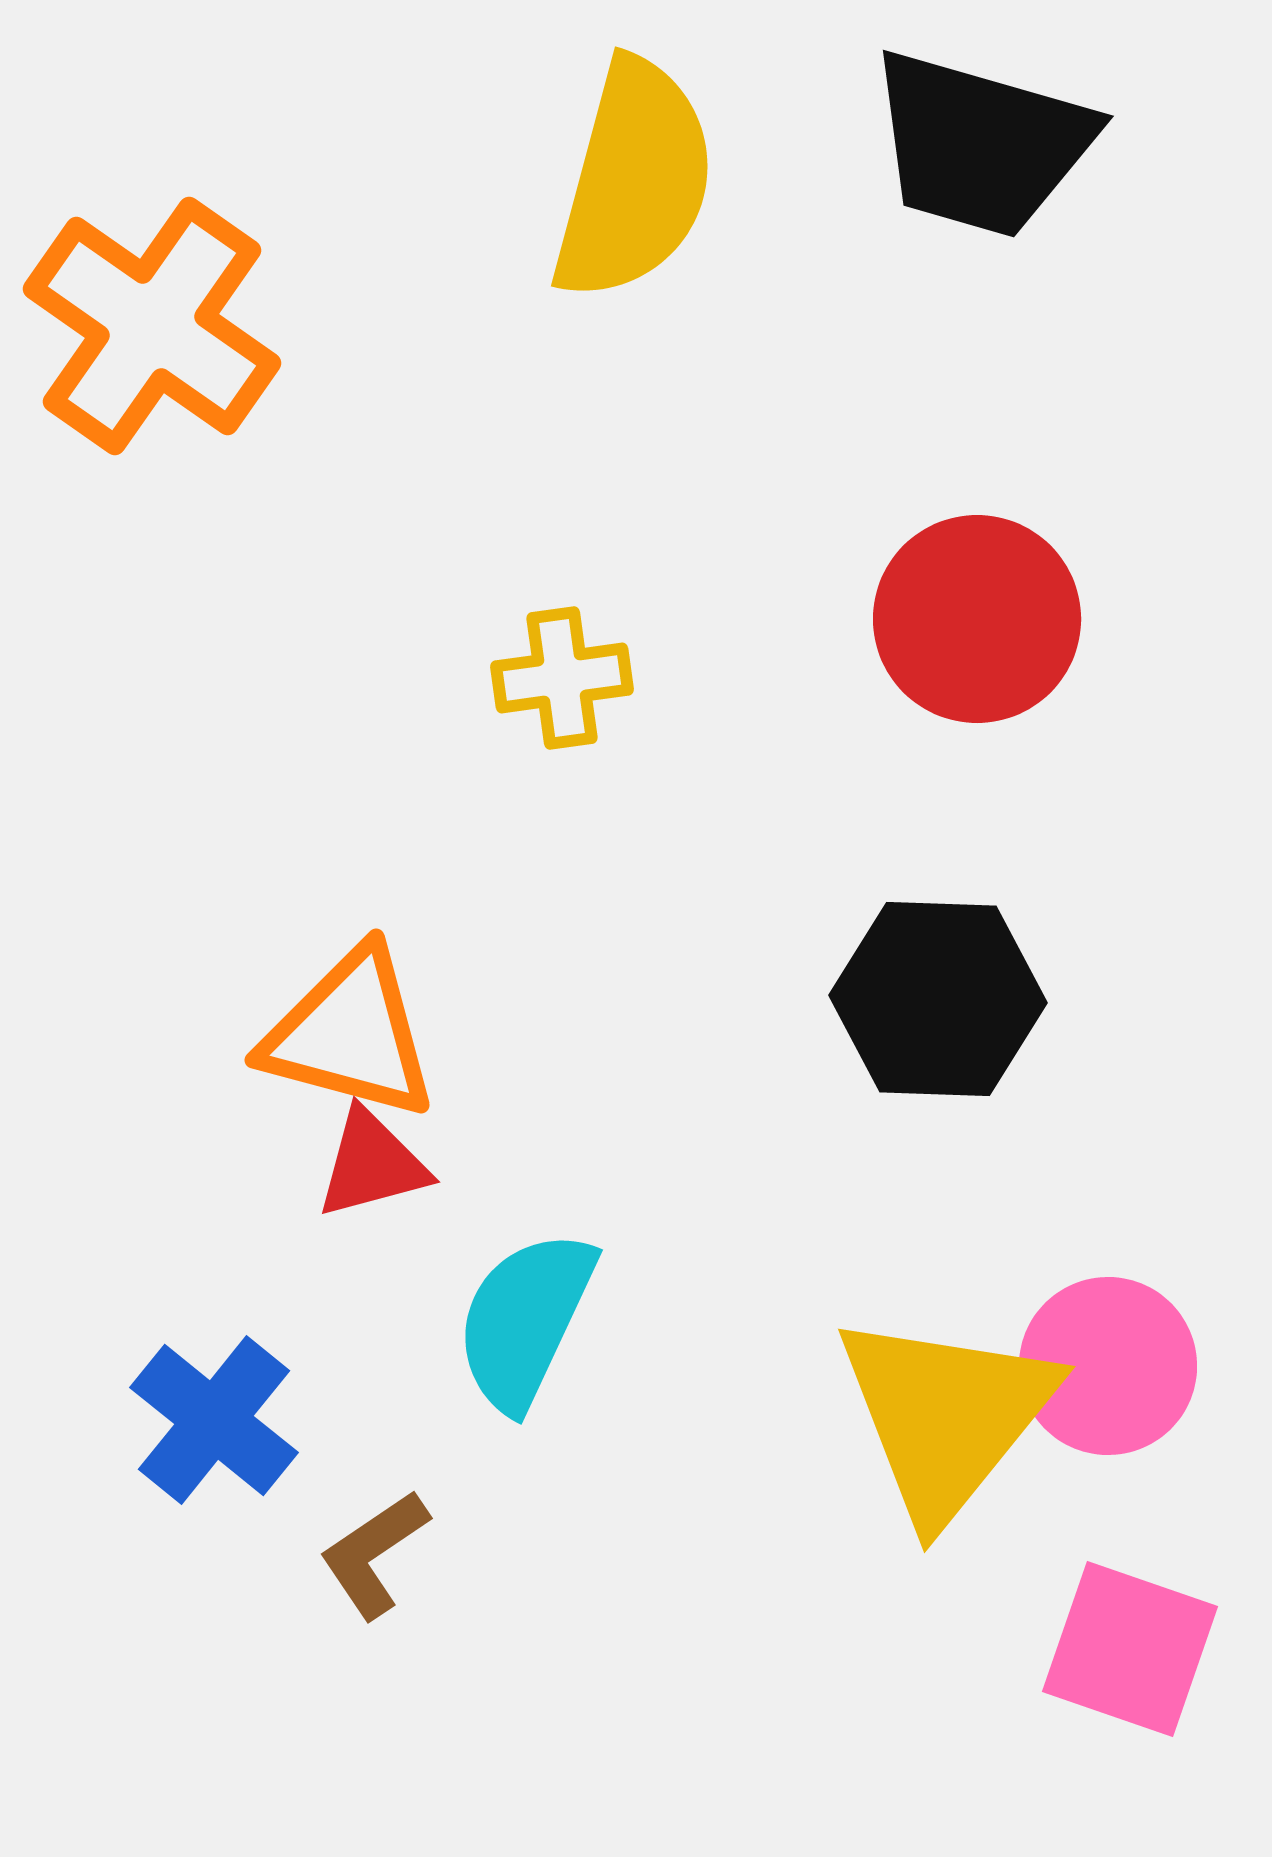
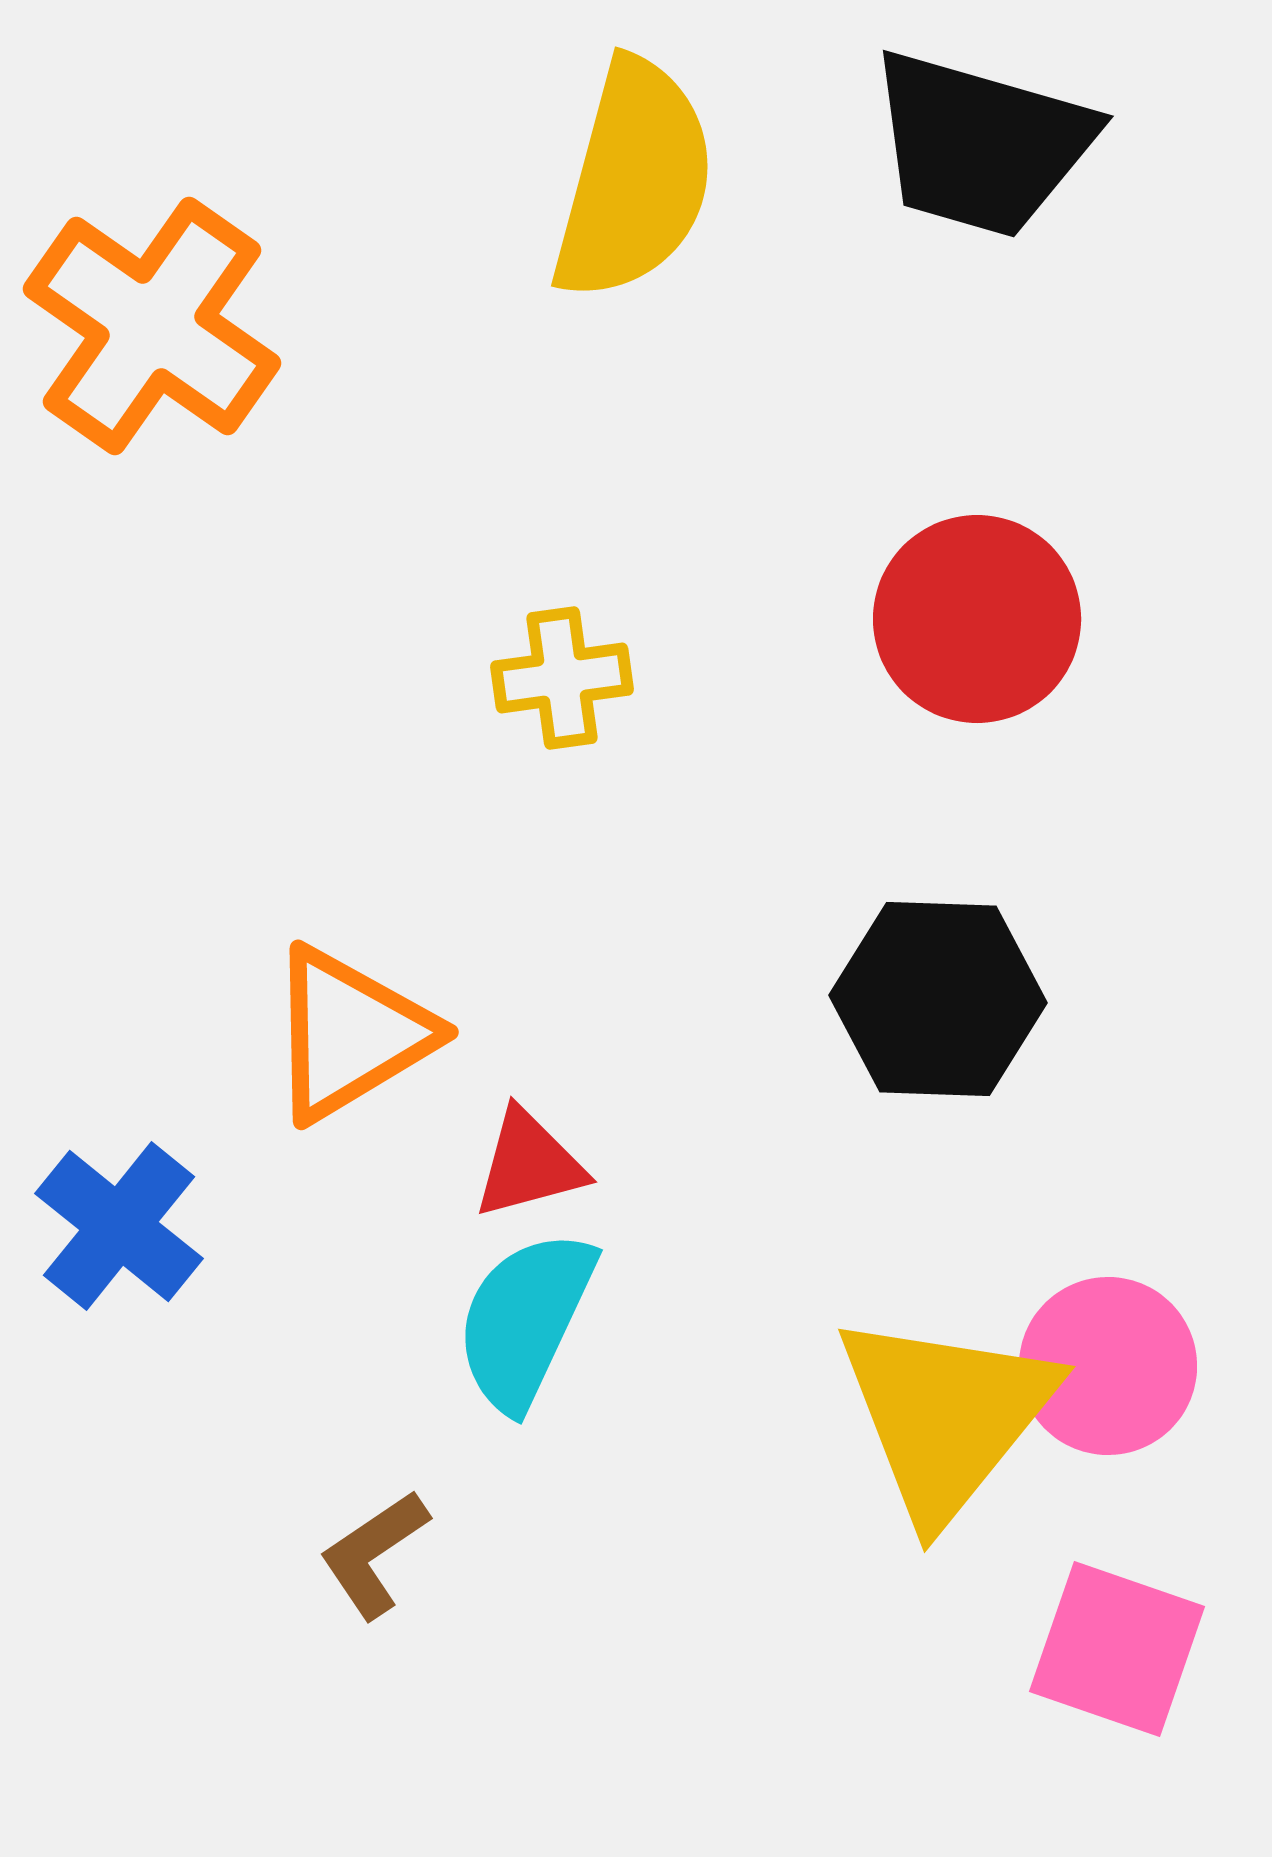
orange triangle: rotated 46 degrees counterclockwise
red triangle: moved 157 px right
blue cross: moved 95 px left, 194 px up
pink square: moved 13 px left
